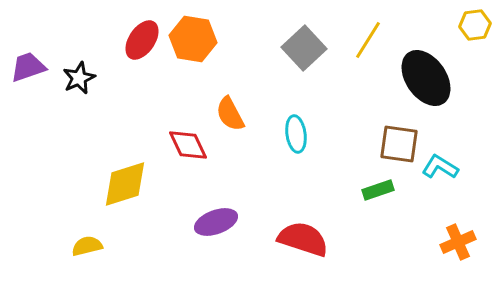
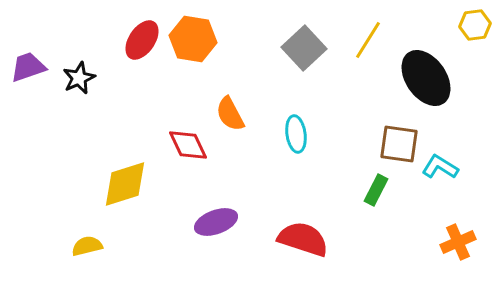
green rectangle: moved 2 px left; rotated 44 degrees counterclockwise
